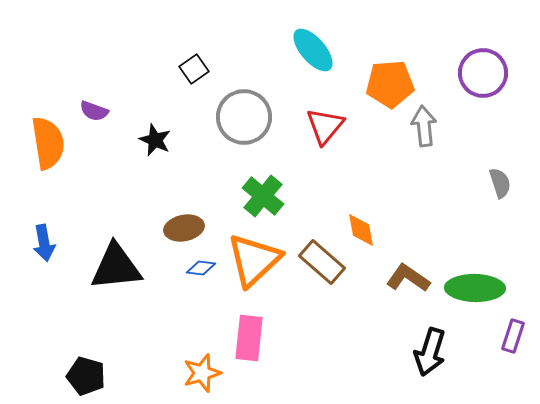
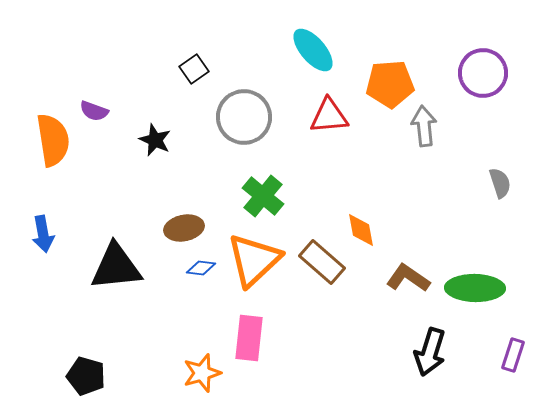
red triangle: moved 4 px right, 10 px up; rotated 45 degrees clockwise
orange semicircle: moved 5 px right, 3 px up
blue arrow: moved 1 px left, 9 px up
purple rectangle: moved 19 px down
